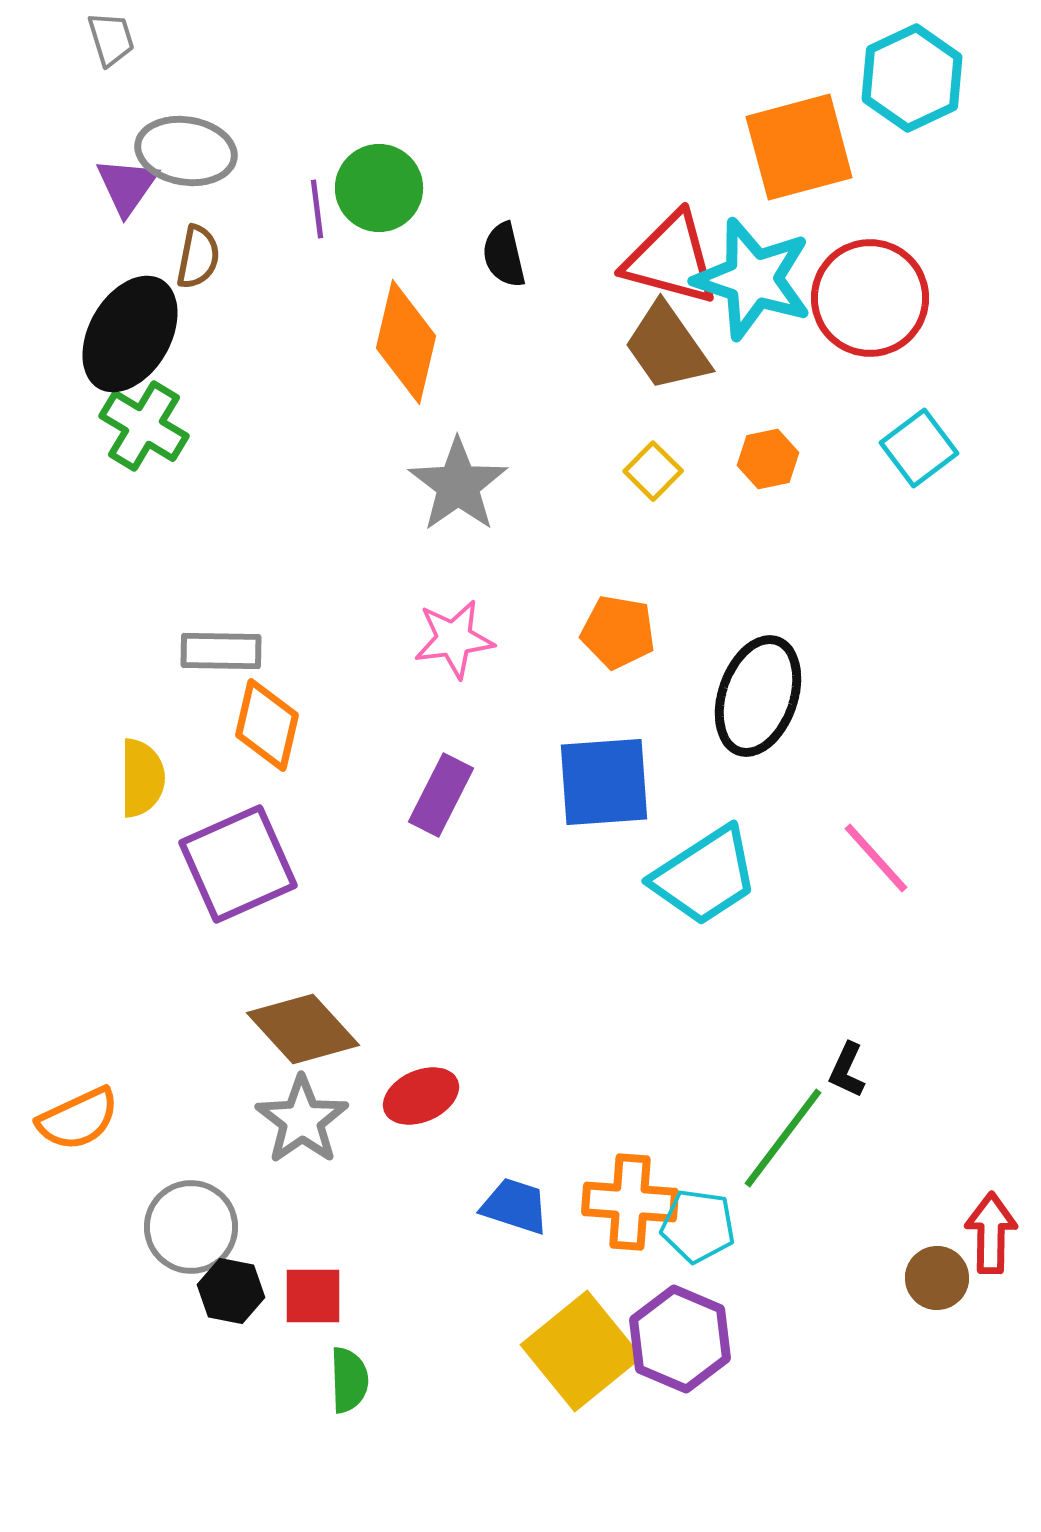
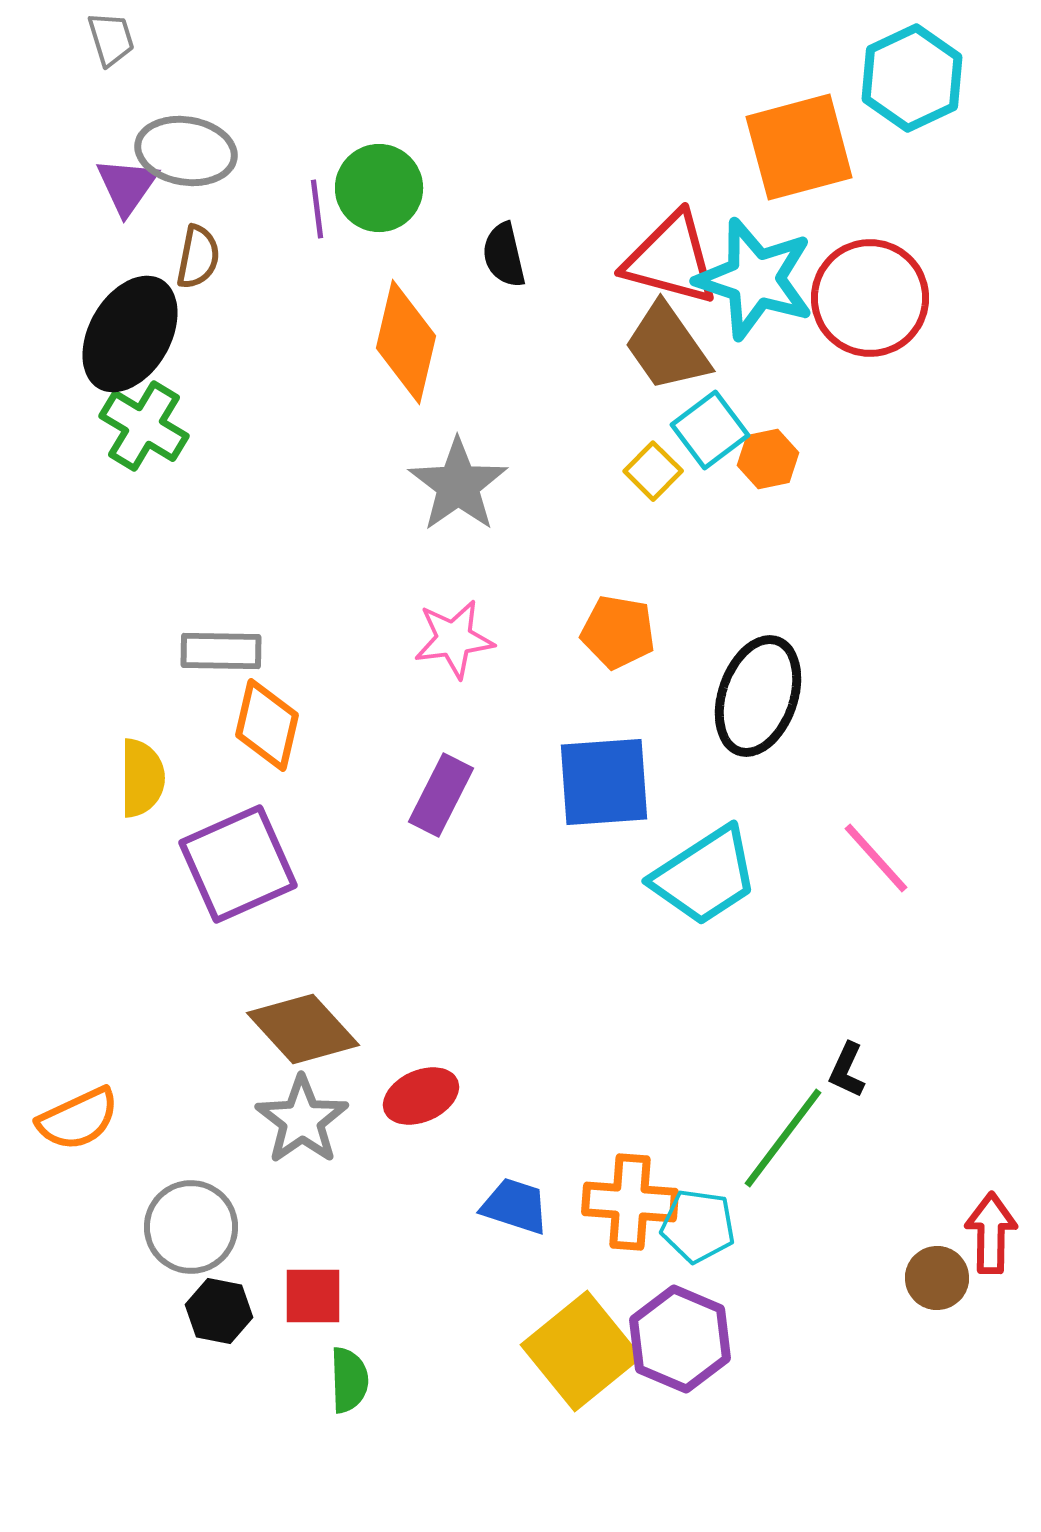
cyan star at (753, 279): moved 2 px right
cyan square at (919, 448): moved 209 px left, 18 px up
black hexagon at (231, 1291): moved 12 px left, 20 px down
